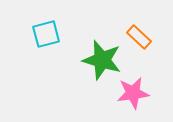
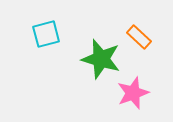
green star: moved 1 px left, 1 px up
pink star: rotated 12 degrees counterclockwise
